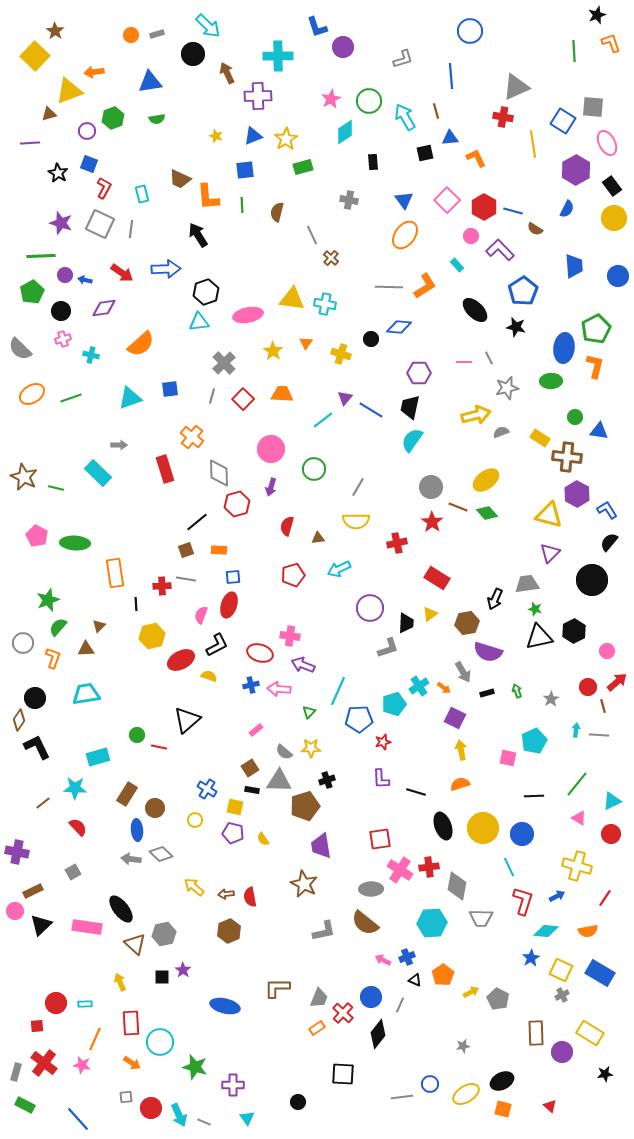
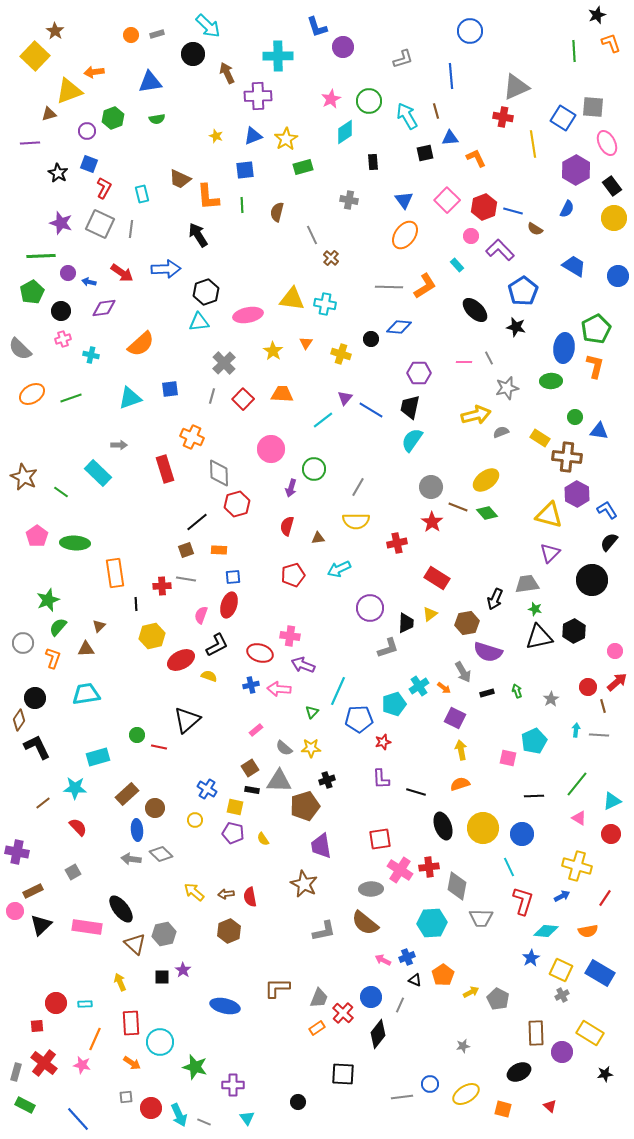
cyan arrow at (405, 117): moved 2 px right, 1 px up
blue square at (563, 121): moved 3 px up
red hexagon at (484, 207): rotated 10 degrees clockwise
blue trapezoid at (574, 266): rotated 55 degrees counterclockwise
purple circle at (65, 275): moved 3 px right, 2 px up
blue arrow at (85, 280): moved 4 px right, 2 px down
orange cross at (192, 437): rotated 15 degrees counterclockwise
purple arrow at (271, 487): moved 20 px right, 1 px down
green line at (56, 488): moved 5 px right, 4 px down; rotated 21 degrees clockwise
pink pentagon at (37, 536): rotated 10 degrees clockwise
pink circle at (607, 651): moved 8 px right
green triangle at (309, 712): moved 3 px right
gray semicircle at (284, 752): moved 4 px up
brown rectangle at (127, 794): rotated 15 degrees clockwise
yellow arrow at (194, 887): moved 5 px down
blue arrow at (557, 896): moved 5 px right
black ellipse at (502, 1081): moved 17 px right, 9 px up
